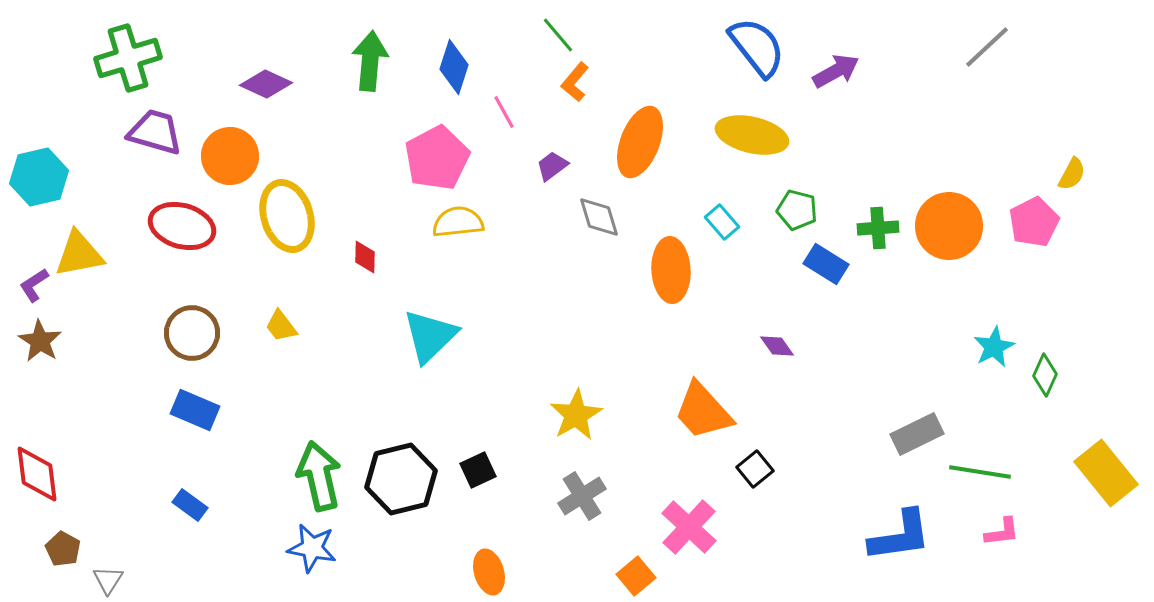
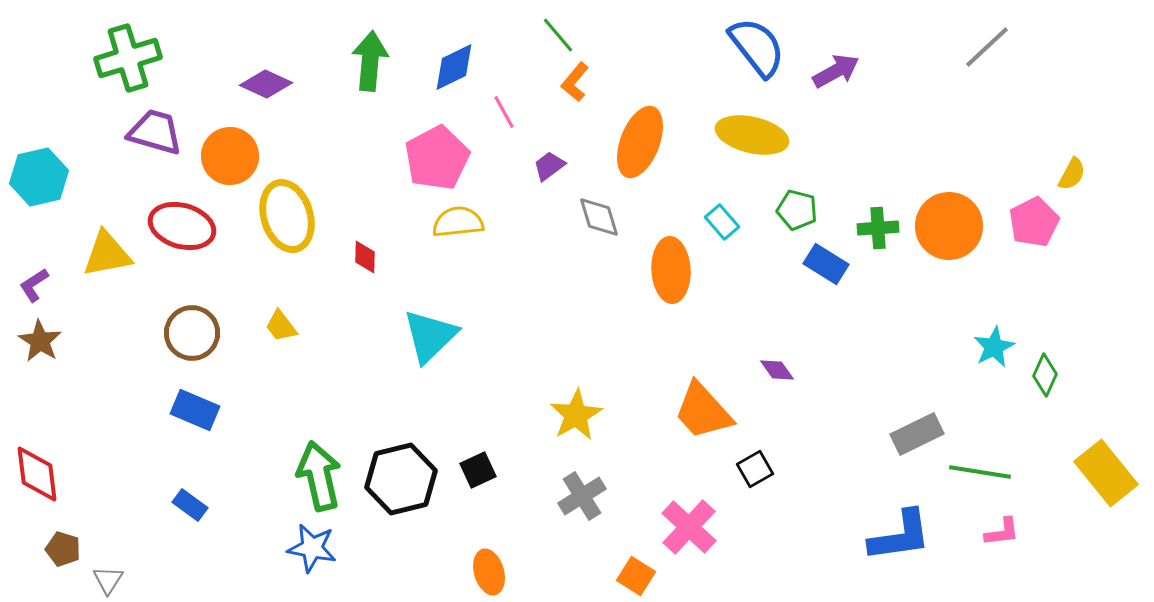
blue diamond at (454, 67): rotated 46 degrees clockwise
purple trapezoid at (552, 166): moved 3 px left
yellow triangle at (79, 254): moved 28 px right
purple diamond at (777, 346): moved 24 px down
black square at (755, 469): rotated 9 degrees clockwise
brown pentagon at (63, 549): rotated 12 degrees counterclockwise
orange square at (636, 576): rotated 18 degrees counterclockwise
